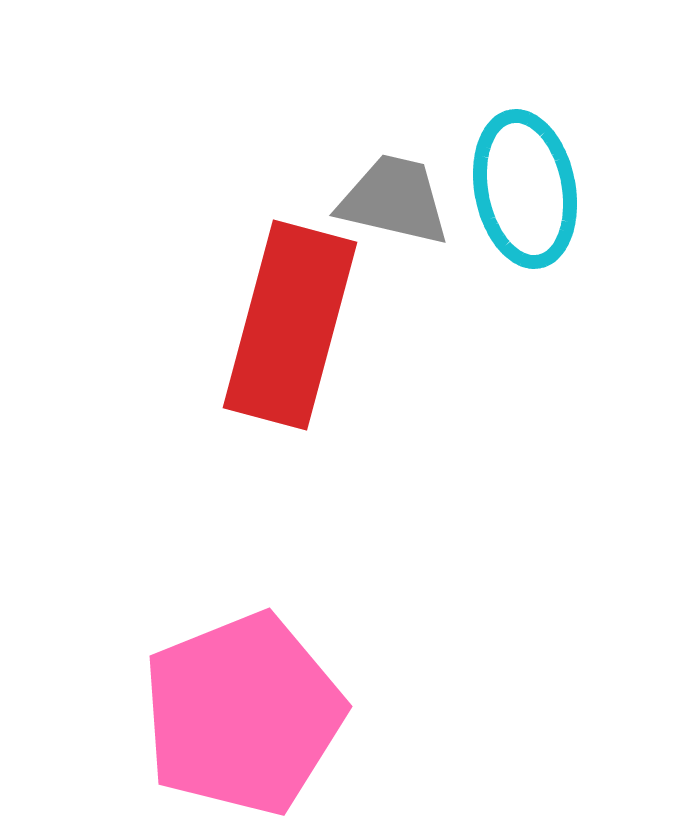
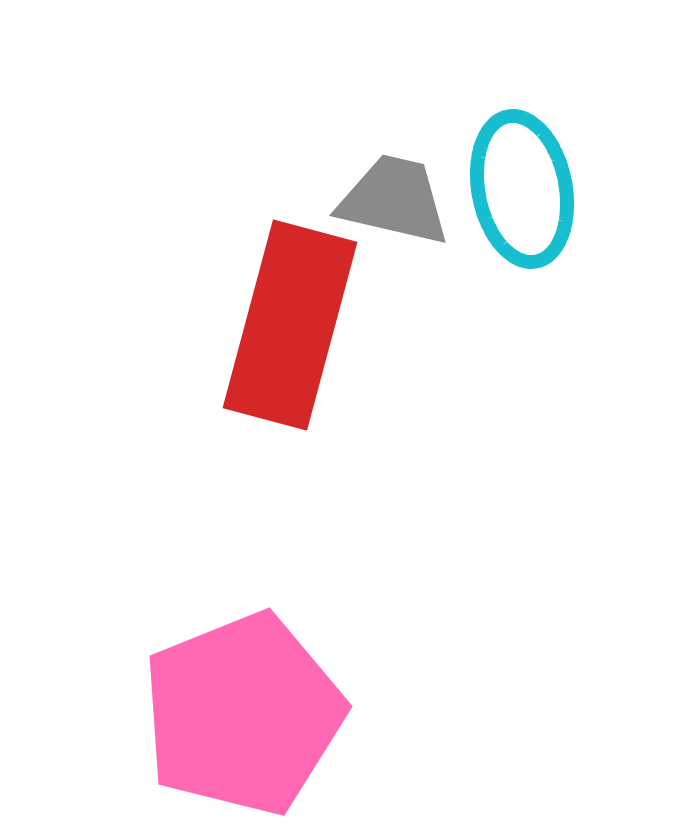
cyan ellipse: moved 3 px left
